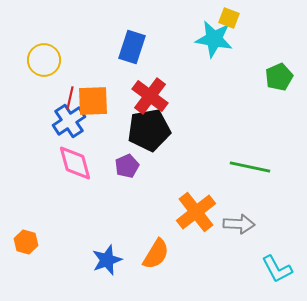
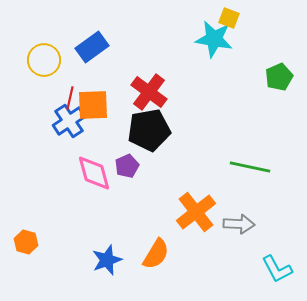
blue rectangle: moved 40 px left; rotated 36 degrees clockwise
red cross: moved 1 px left, 4 px up
orange square: moved 4 px down
pink diamond: moved 19 px right, 10 px down
